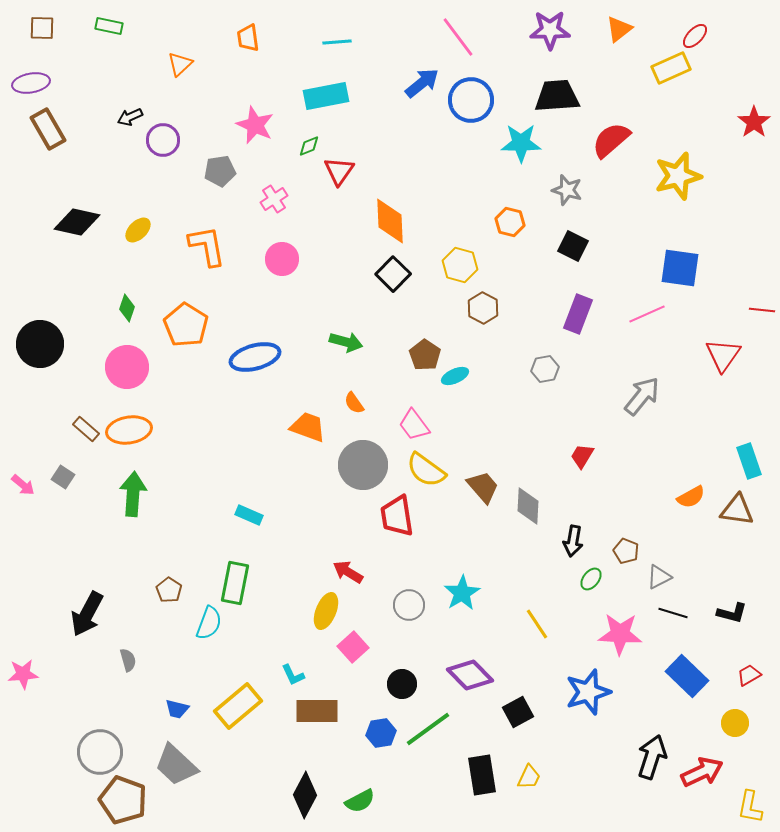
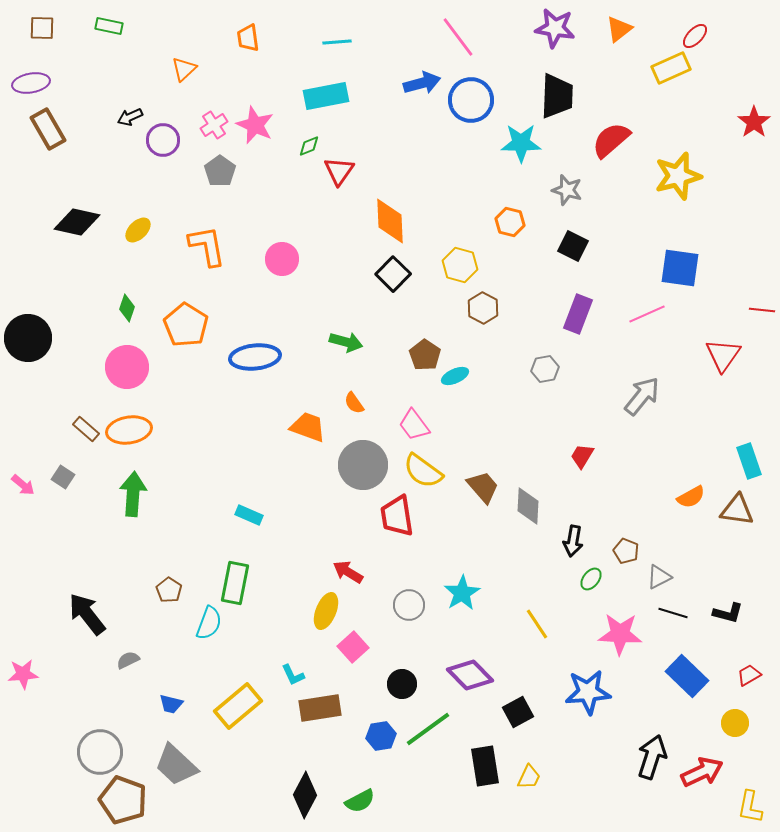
purple star at (550, 30): moved 5 px right, 2 px up; rotated 9 degrees clockwise
orange triangle at (180, 64): moved 4 px right, 5 px down
blue arrow at (422, 83): rotated 24 degrees clockwise
black trapezoid at (557, 96): rotated 96 degrees clockwise
gray pentagon at (220, 171): rotated 28 degrees counterclockwise
pink cross at (274, 199): moved 60 px left, 74 px up
black circle at (40, 344): moved 12 px left, 6 px up
blue ellipse at (255, 357): rotated 9 degrees clockwise
yellow semicircle at (426, 470): moved 3 px left, 1 px down
black L-shape at (732, 613): moved 4 px left
black arrow at (87, 614): rotated 114 degrees clockwise
gray semicircle at (128, 660): rotated 100 degrees counterclockwise
blue star at (588, 692): rotated 12 degrees clockwise
blue trapezoid at (177, 709): moved 6 px left, 5 px up
brown rectangle at (317, 711): moved 3 px right, 3 px up; rotated 9 degrees counterclockwise
blue hexagon at (381, 733): moved 3 px down
black rectangle at (482, 775): moved 3 px right, 9 px up
